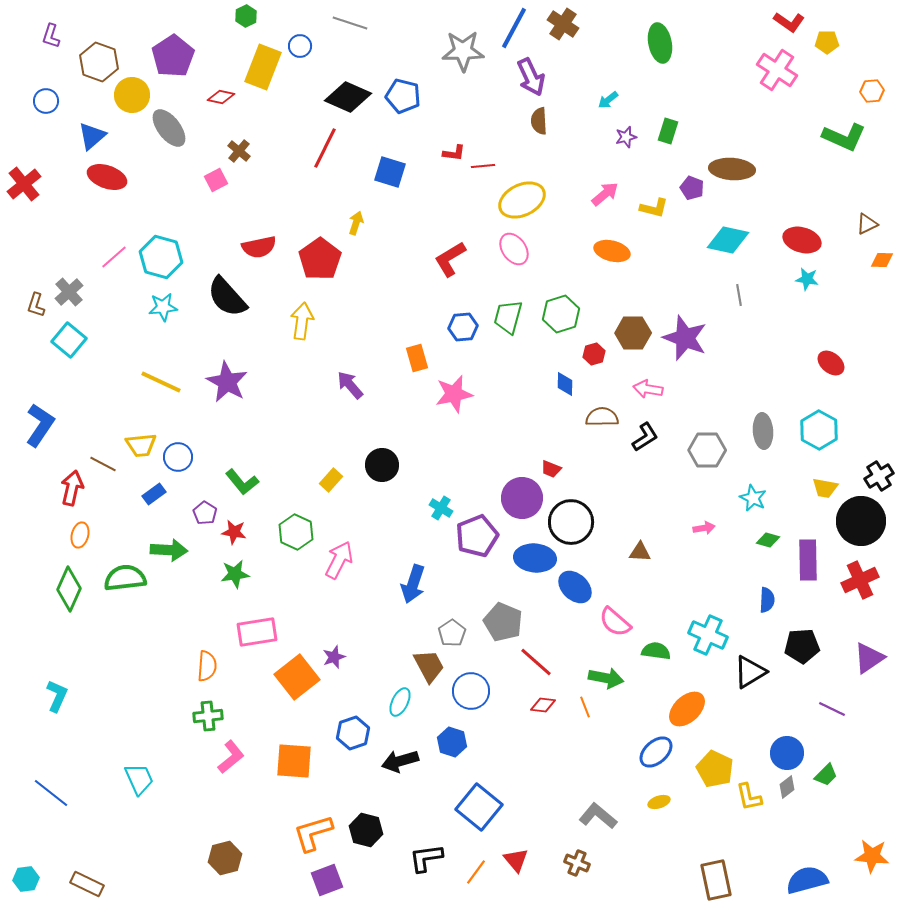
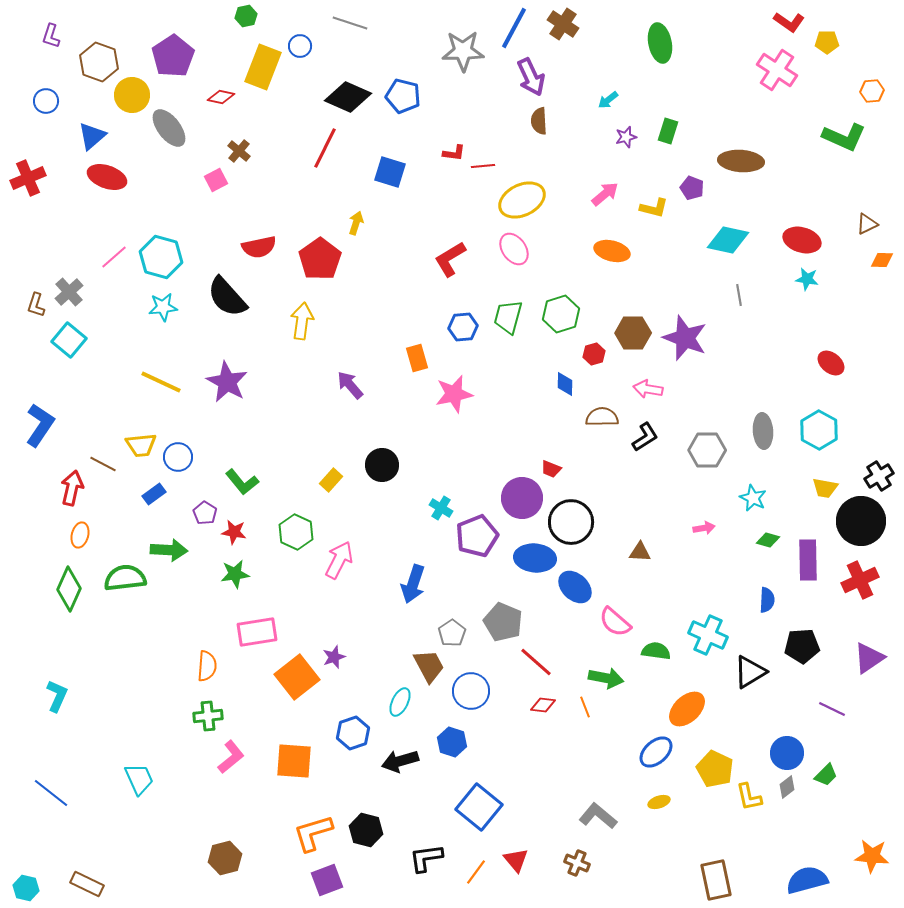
green hexagon at (246, 16): rotated 15 degrees clockwise
brown ellipse at (732, 169): moved 9 px right, 8 px up
red cross at (24, 184): moved 4 px right, 6 px up; rotated 16 degrees clockwise
cyan hexagon at (26, 879): moved 9 px down; rotated 20 degrees clockwise
